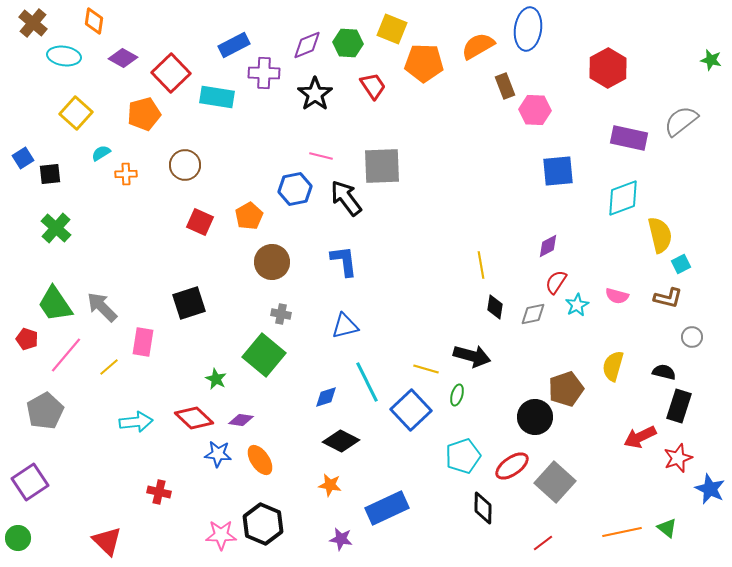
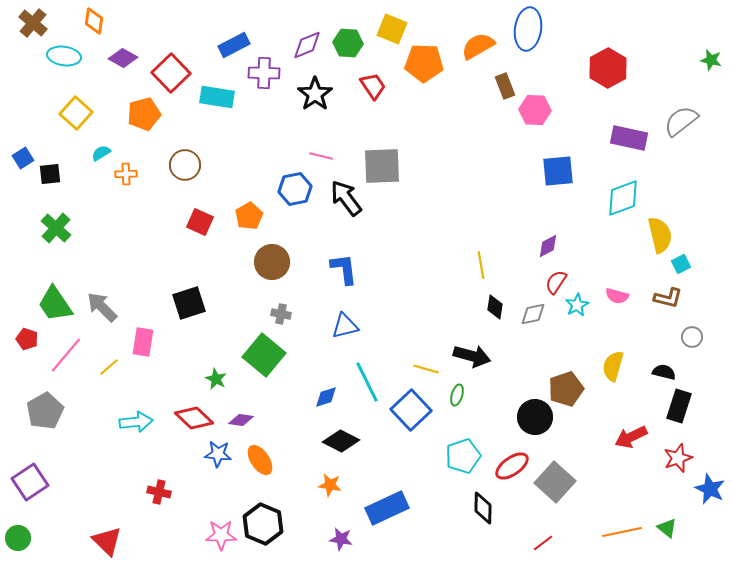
blue L-shape at (344, 261): moved 8 px down
red arrow at (640, 437): moved 9 px left
